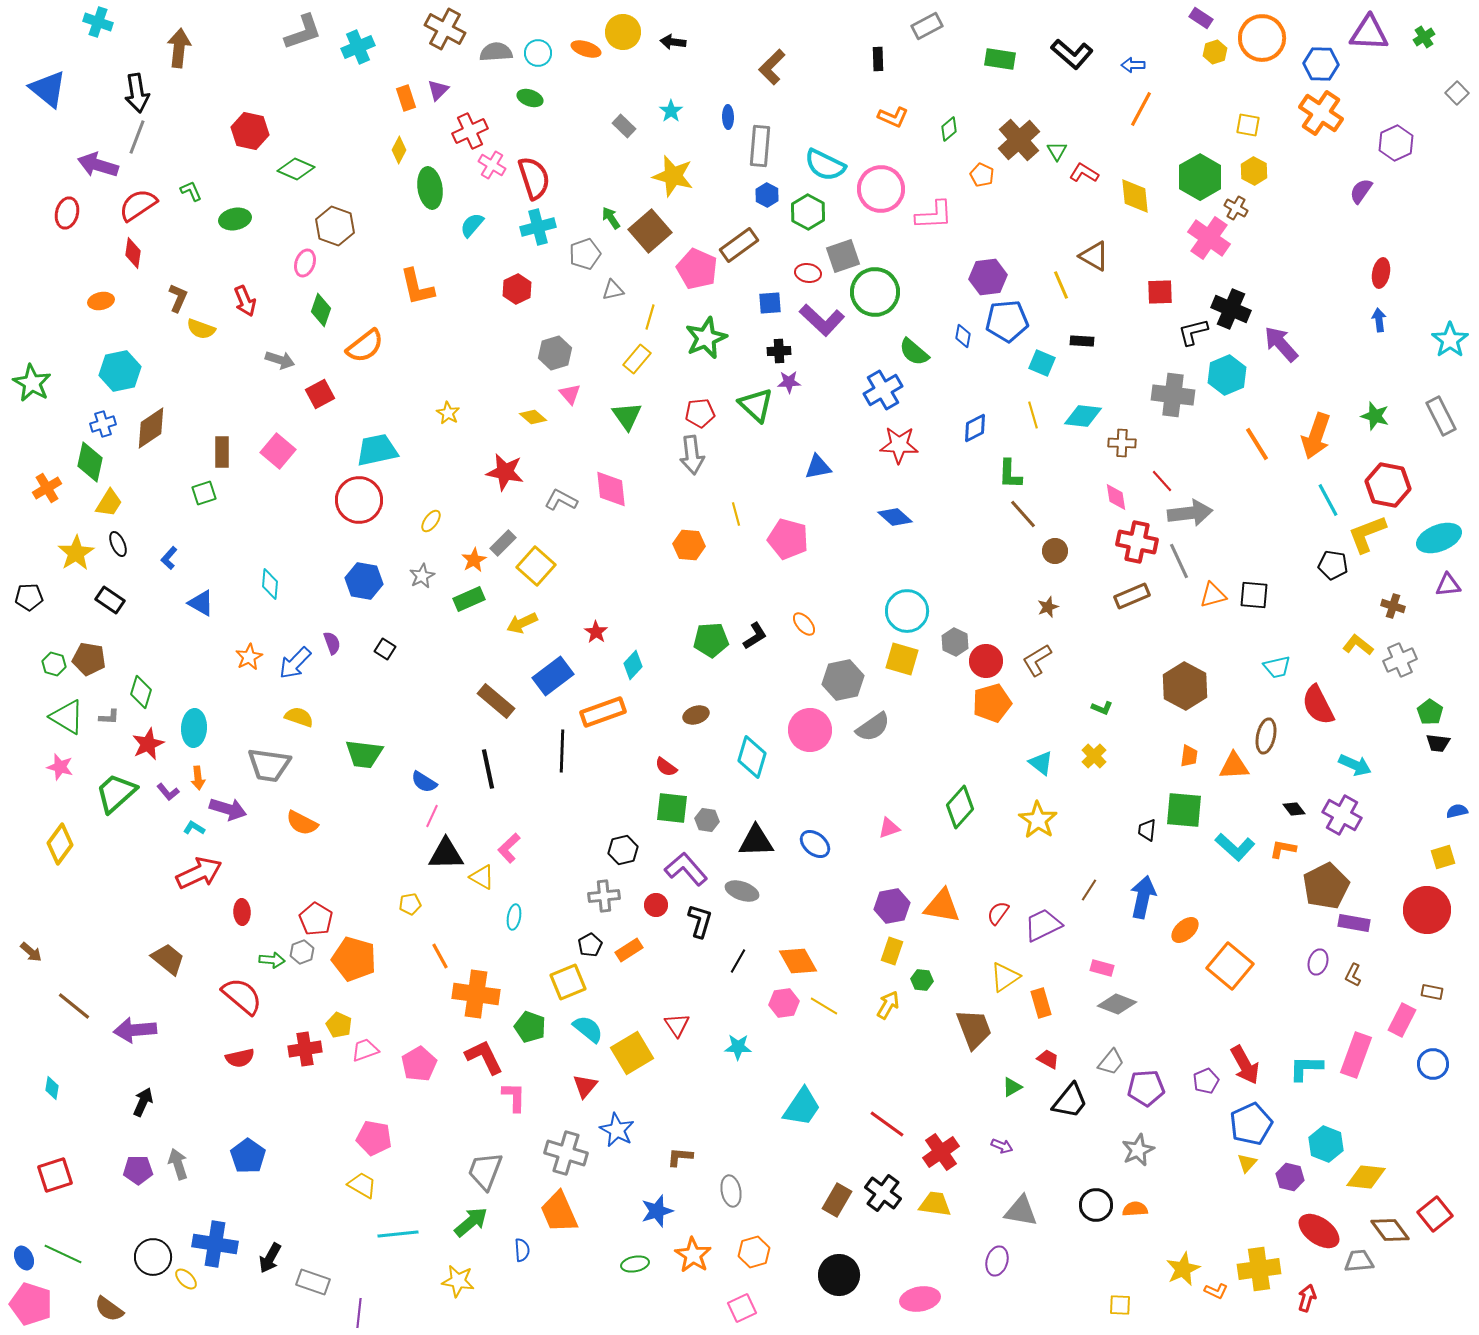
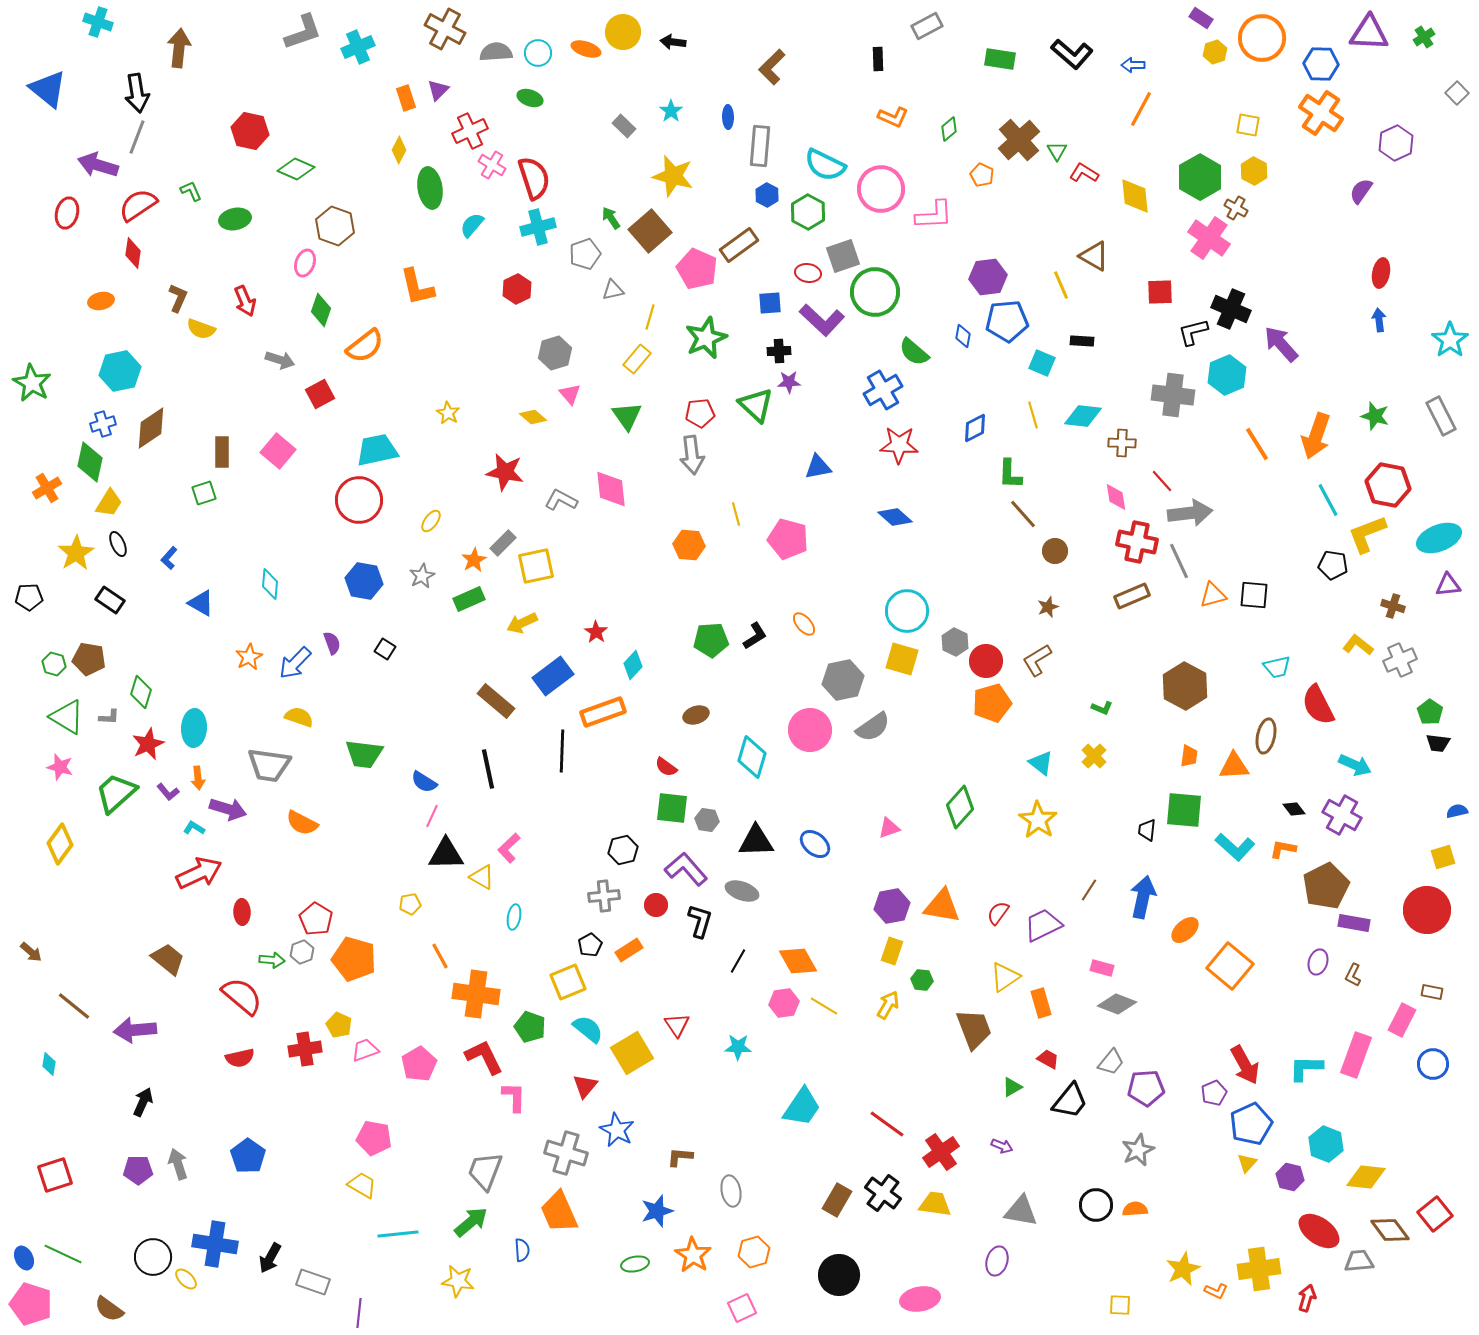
yellow square at (536, 566): rotated 36 degrees clockwise
purple pentagon at (1206, 1081): moved 8 px right, 12 px down
cyan diamond at (52, 1088): moved 3 px left, 24 px up
